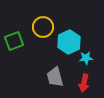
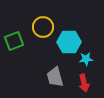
cyan hexagon: rotated 25 degrees clockwise
cyan star: moved 1 px down
red arrow: rotated 24 degrees counterclockwise
